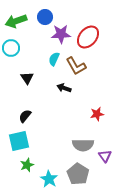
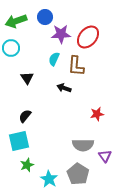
brown L-shape: rotated 35 degrees clockwise
